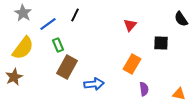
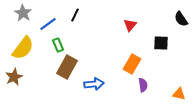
purple semicircle: moved 1 px left, 4 px up
